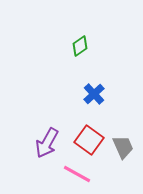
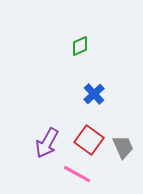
green diamond: rotated 10 degrees clockwise
